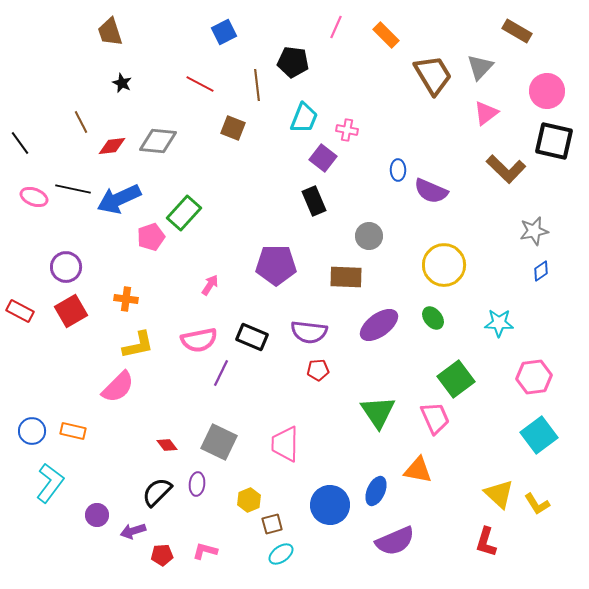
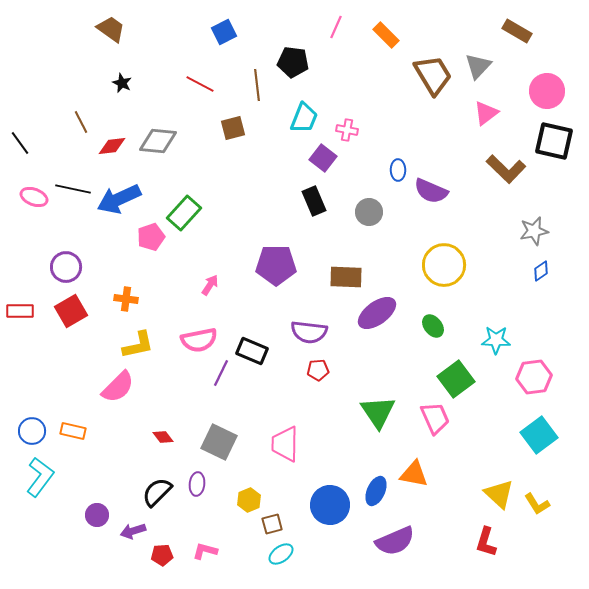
brown trapezoid at (110, 32): moved 1 px right, 3 px up; rotated 144 degrees clockwise
gray triangle at (480, 67): moved 2 px left, 1 px up
brown square at (233, 128): rotated 35 degrees counterclockwise
gray circle at (369, 236): moved 24 px up
red rectangle at (20, 311): rotated 28 degrees counterclockwise
green ellipse at (433, 318): moved 8 px down
cyan star at (499, 323): moved 3 px left, 17 px down
purple ellipse at (379, 325): moved 2 px left, 12 px up
black rectangle at (252, 337): moved 14 px down
red diamond at (167, 445): moved 4 px left, 8 px up
orange triangle at (418, 470): moved 4 px left, 4 px down
cyan L-shape at (50, 483): moved 10 px left, 6 px up
